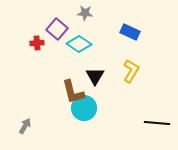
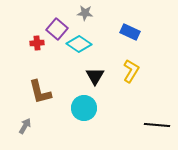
brown L-shape: moved 33 px left
black line: moved 2 px down
